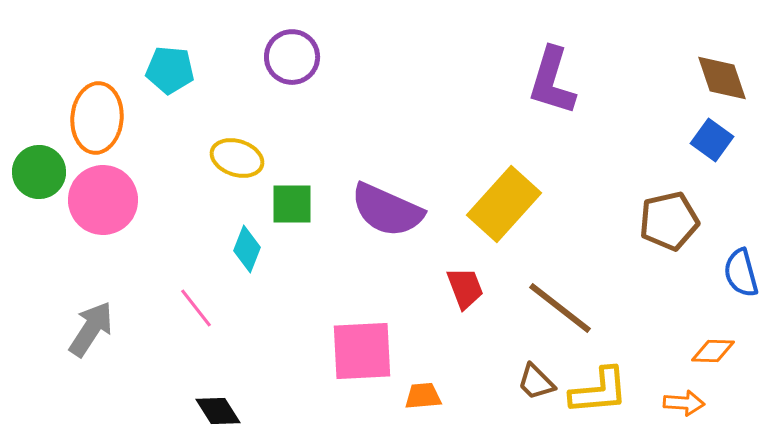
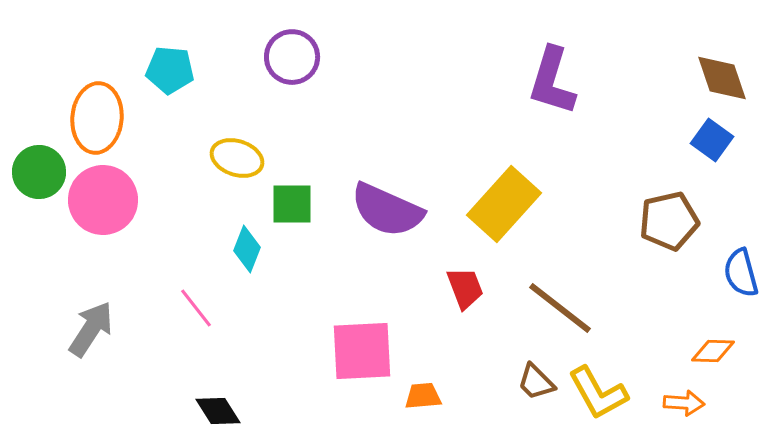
yellow L-shape: moved 1 px left, 2 px down; rotated 66 degrees clockwise
